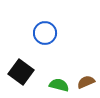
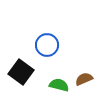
blue circle: moved 2 px right, 12 px down
brown semicircle: moved 2 px left, 3 px up
